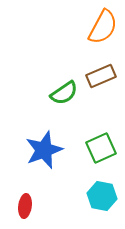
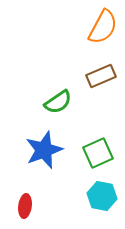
green semicircle: moved 6 px left, 9 px down
green square: moved 3 px left, 5 px down
